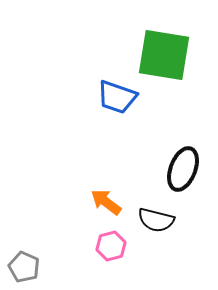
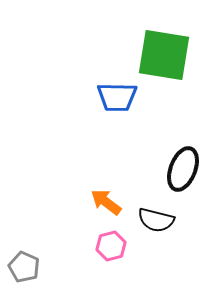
blue trapezoid: rotated 18 degrees counterclockwise
